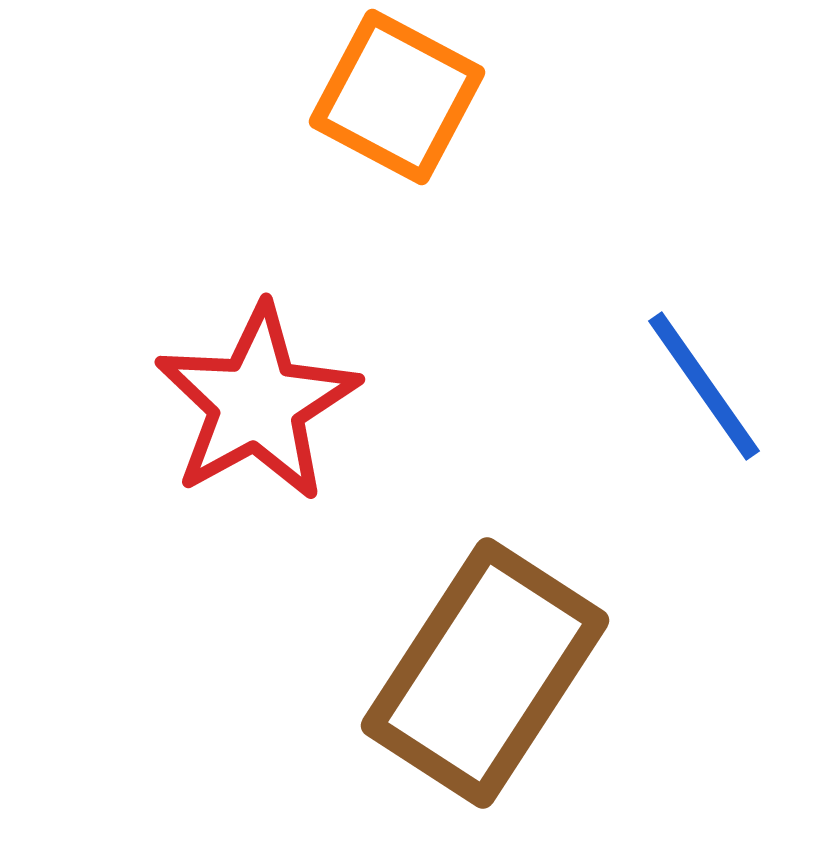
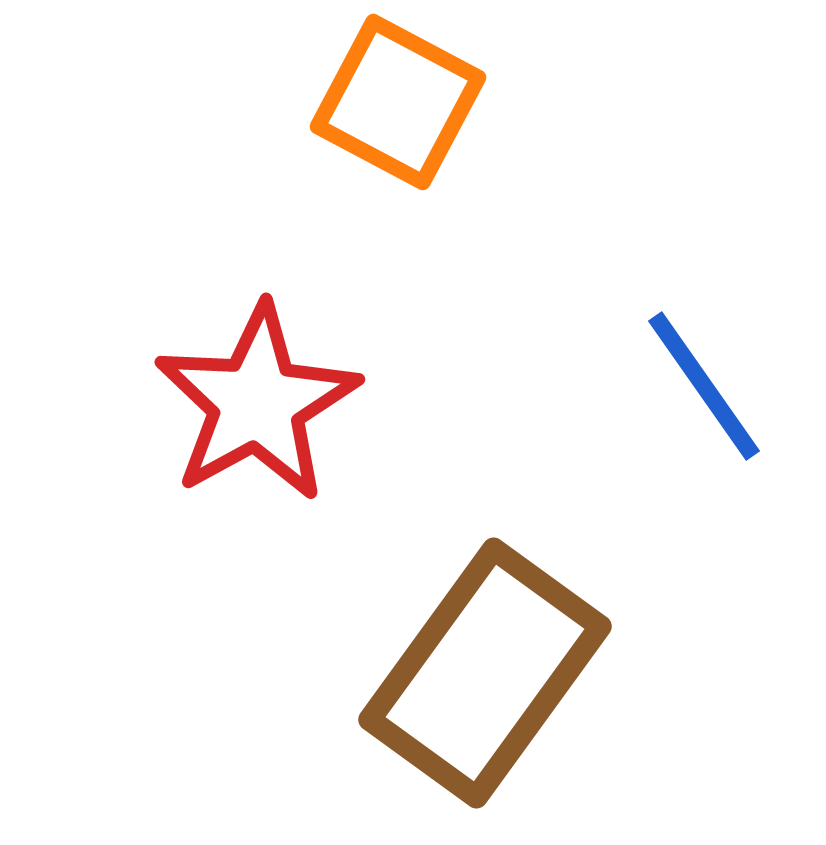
orange square: moved 1 px right, 5 px down
brown rectangle: rotated 3 degrees clockwise
